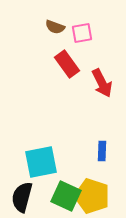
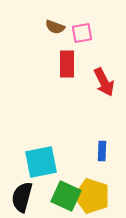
red rectangle: rotated 36 degrees clockwise
red arrow: moved 2 px right, 1 px up
